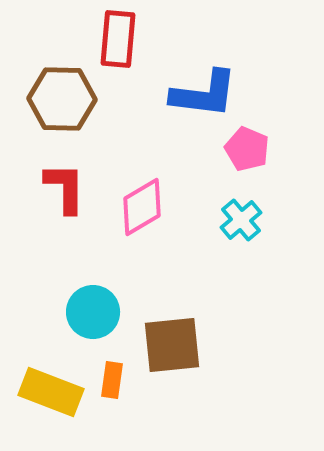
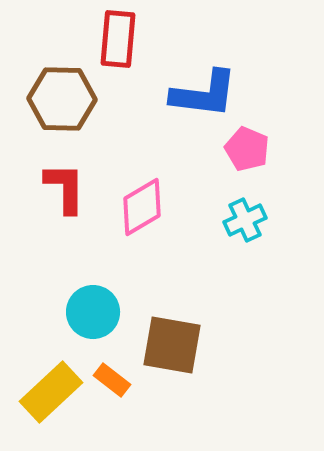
cyan cross: moved 4 px right; rotated 15 degrees clockwise
brown square: rotated 16 degrees clockwise
orange rectangle: rotated 60 degrees counterclockwise
yellow rectangle: rotated 64 degrees counterclockwise
